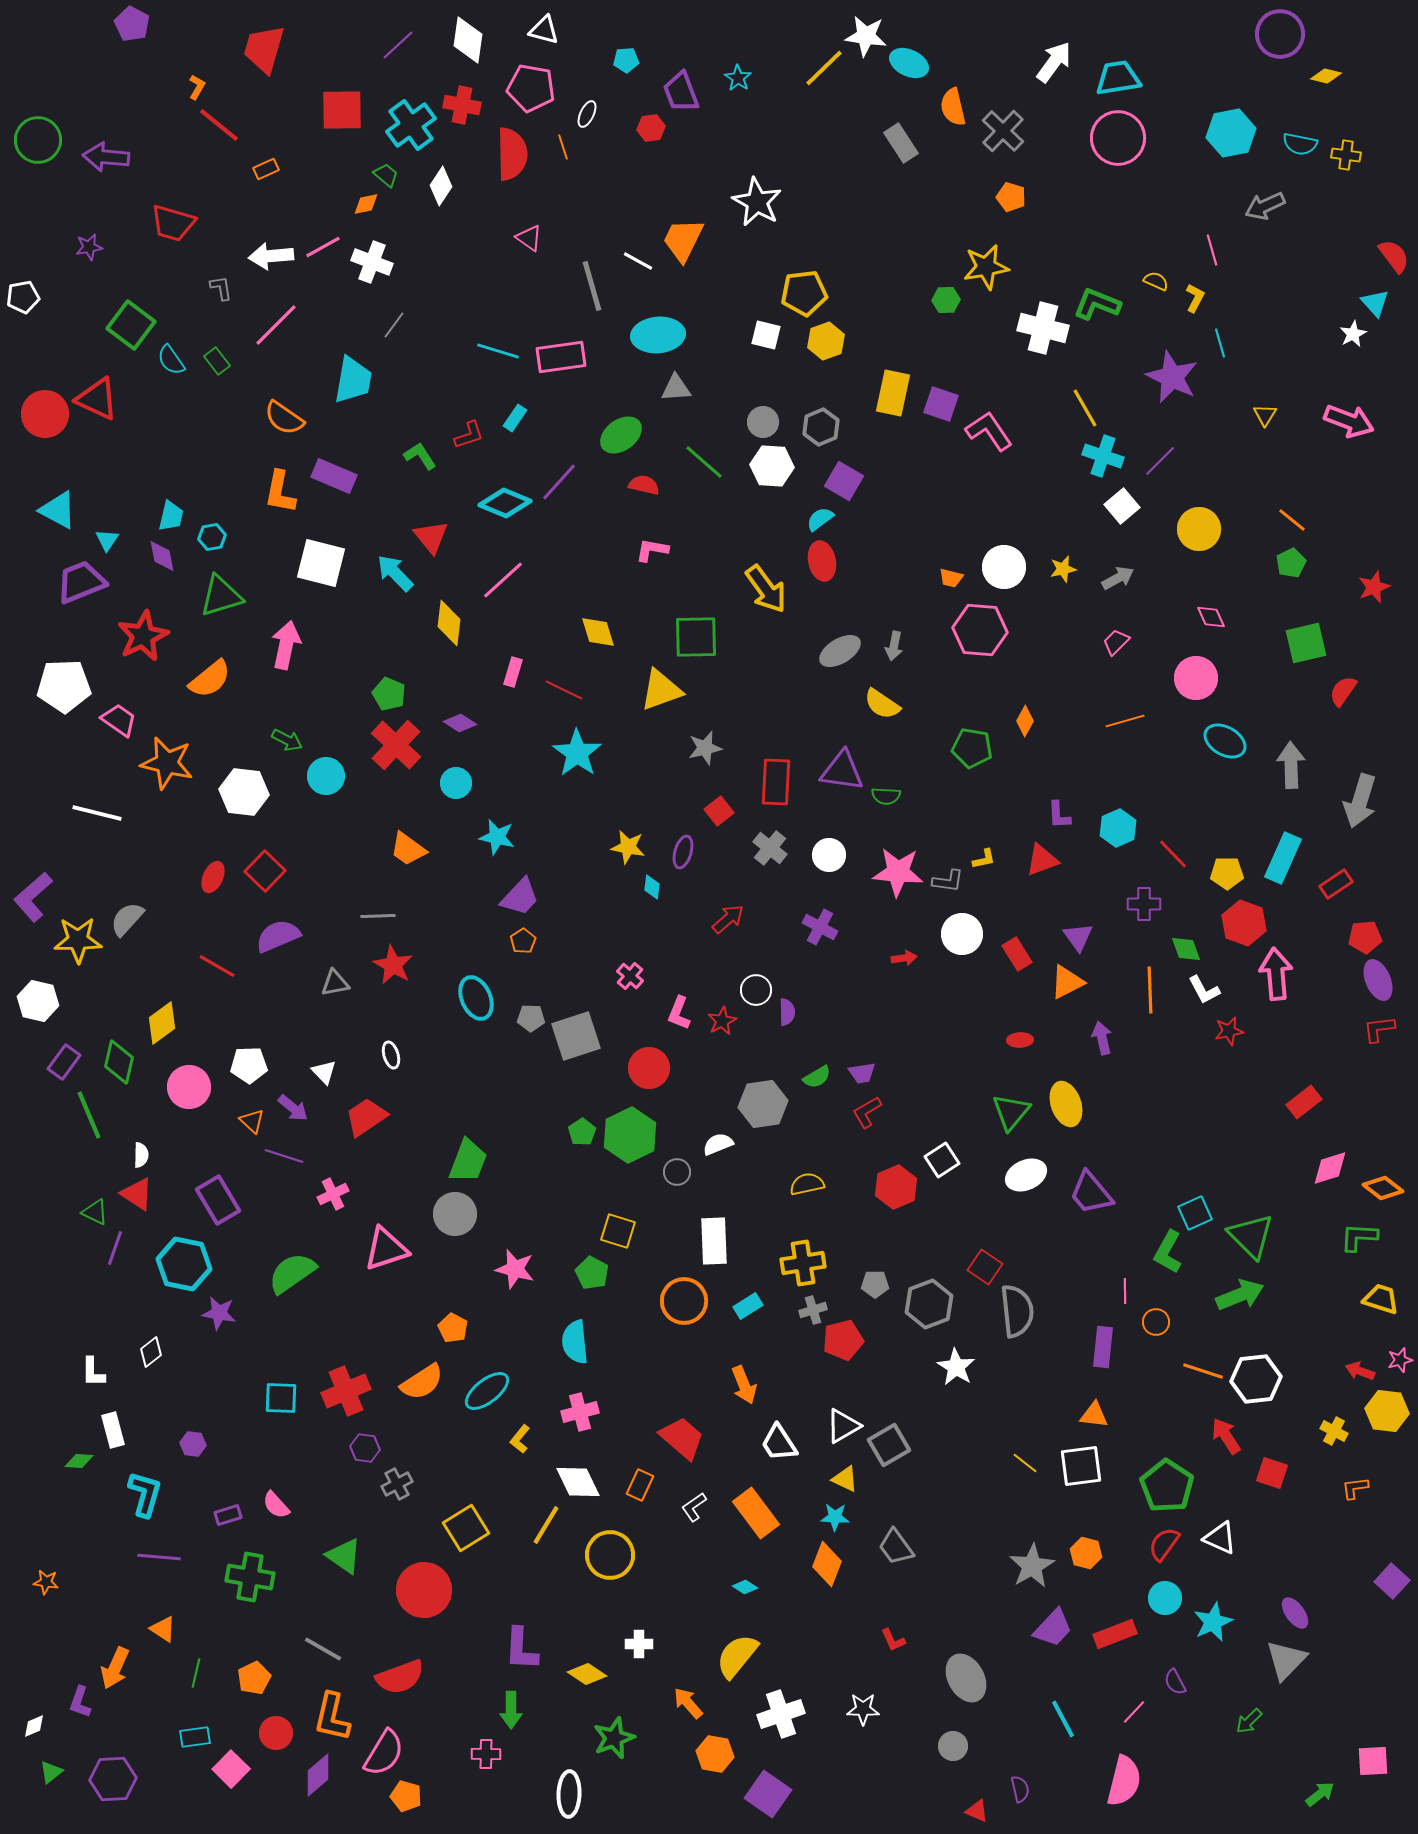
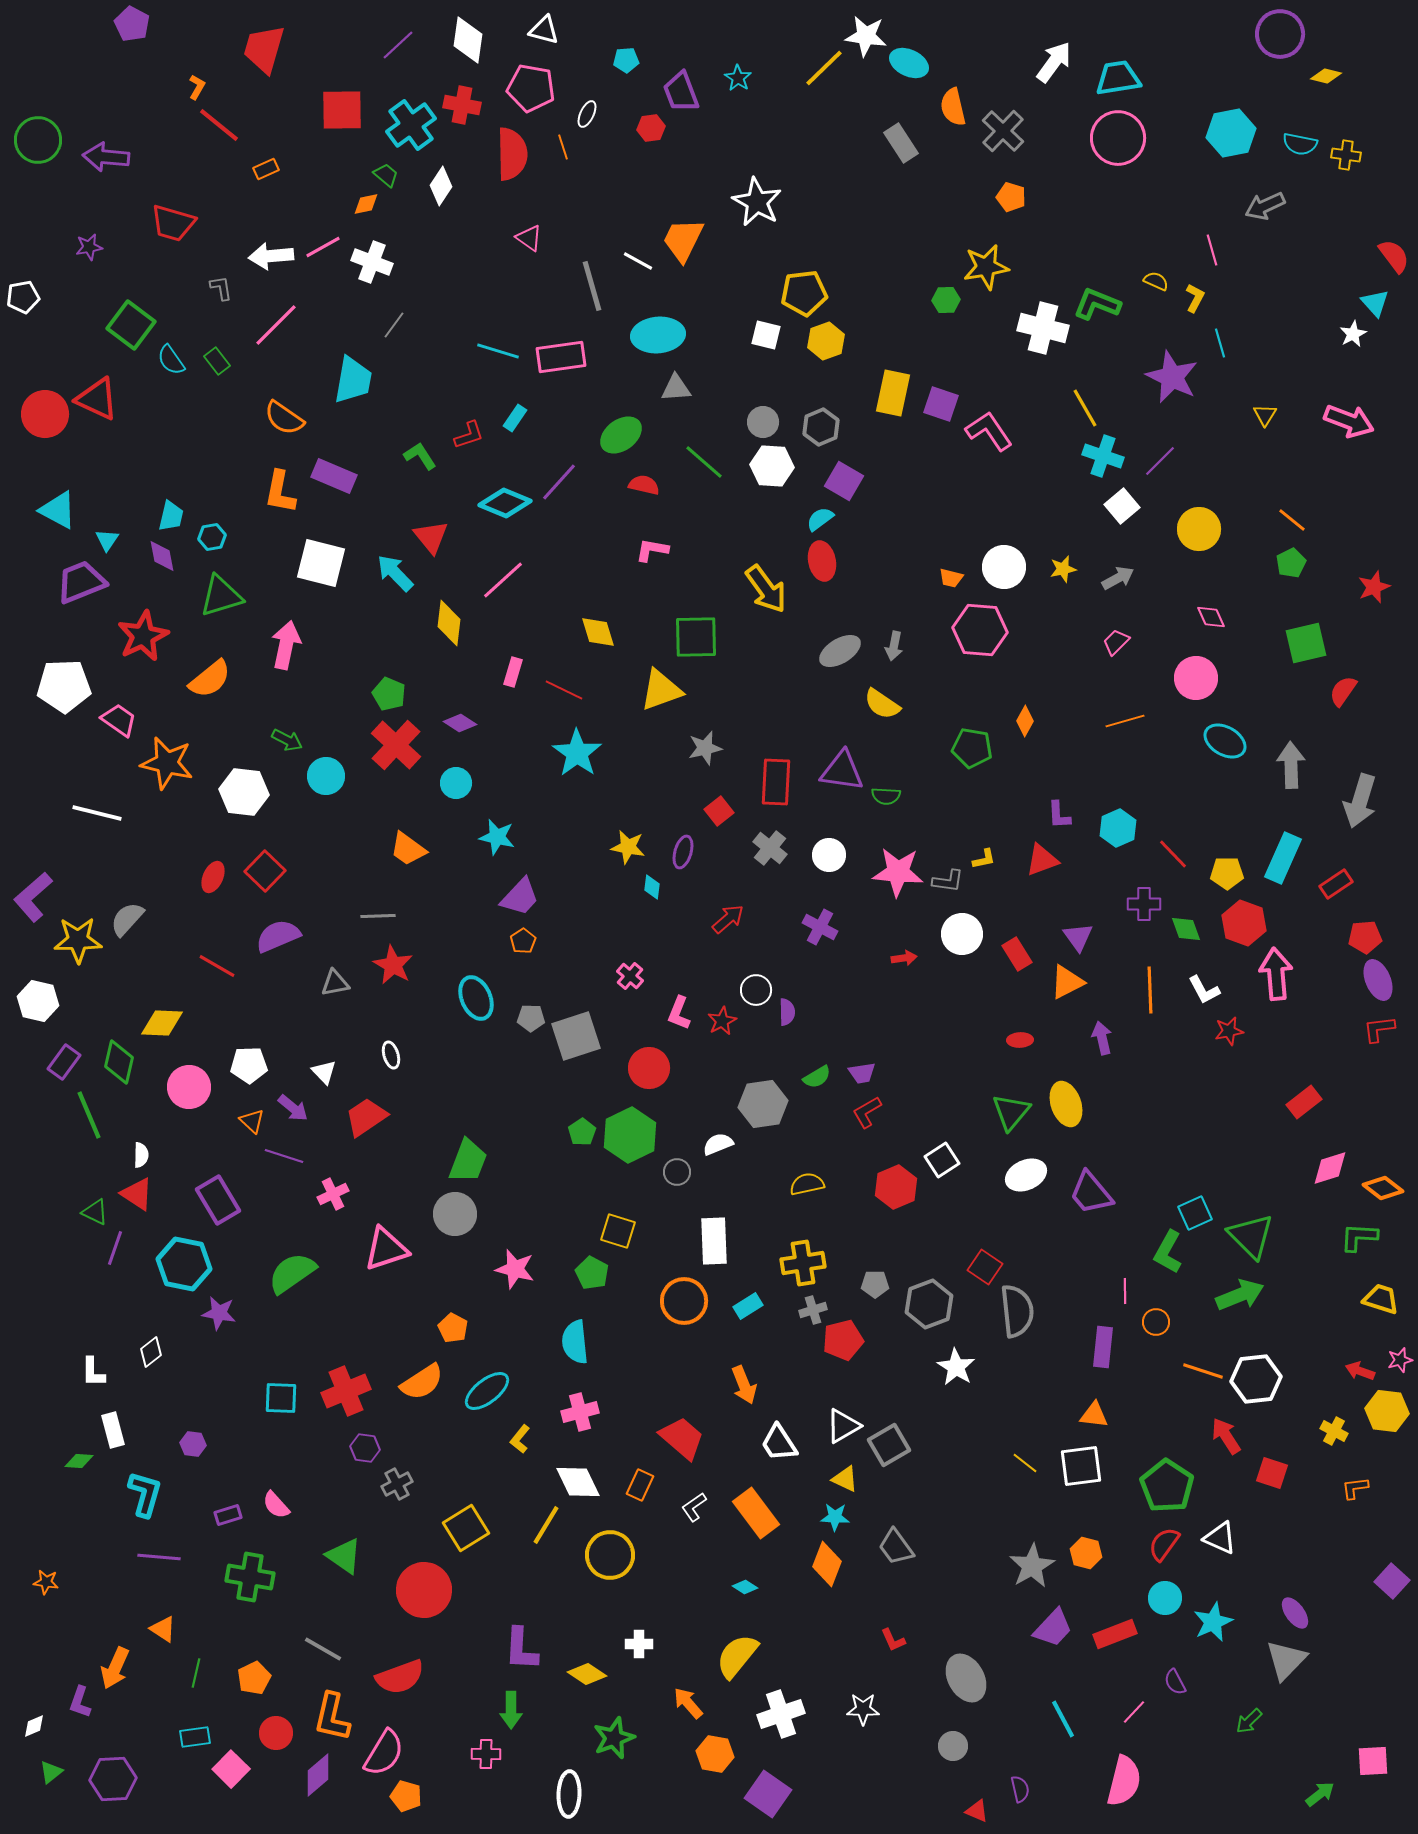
green diamond at (1186, 949): moved 20 px up
yellow diamond at (162, 1023): rotated 39 degrees clockwise
